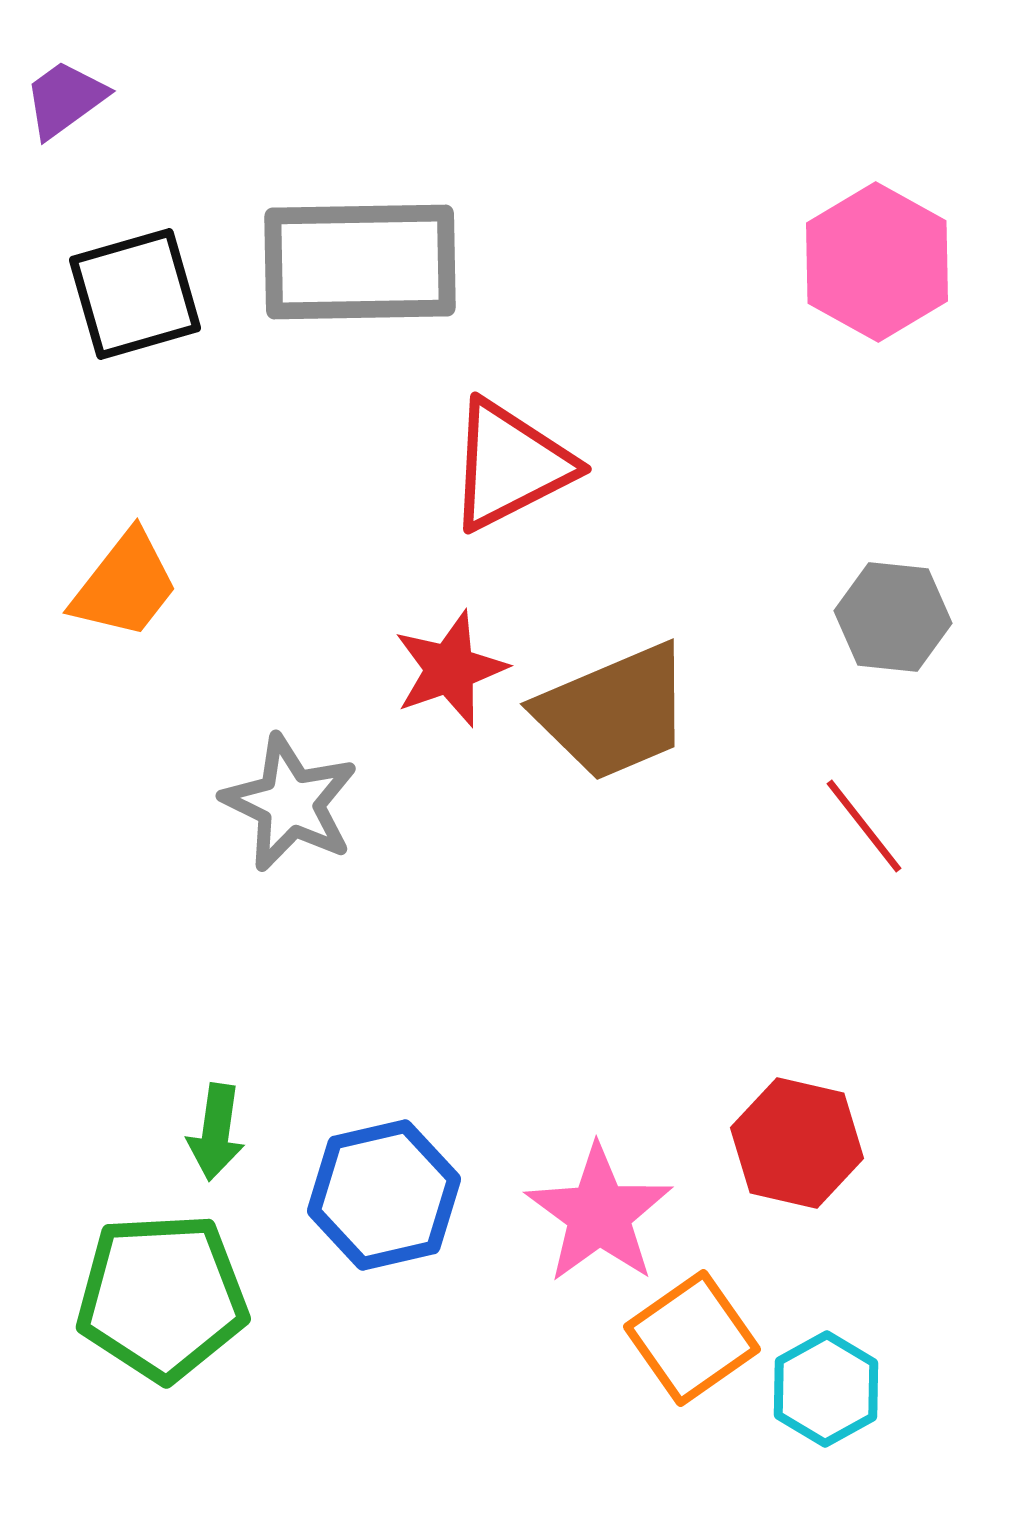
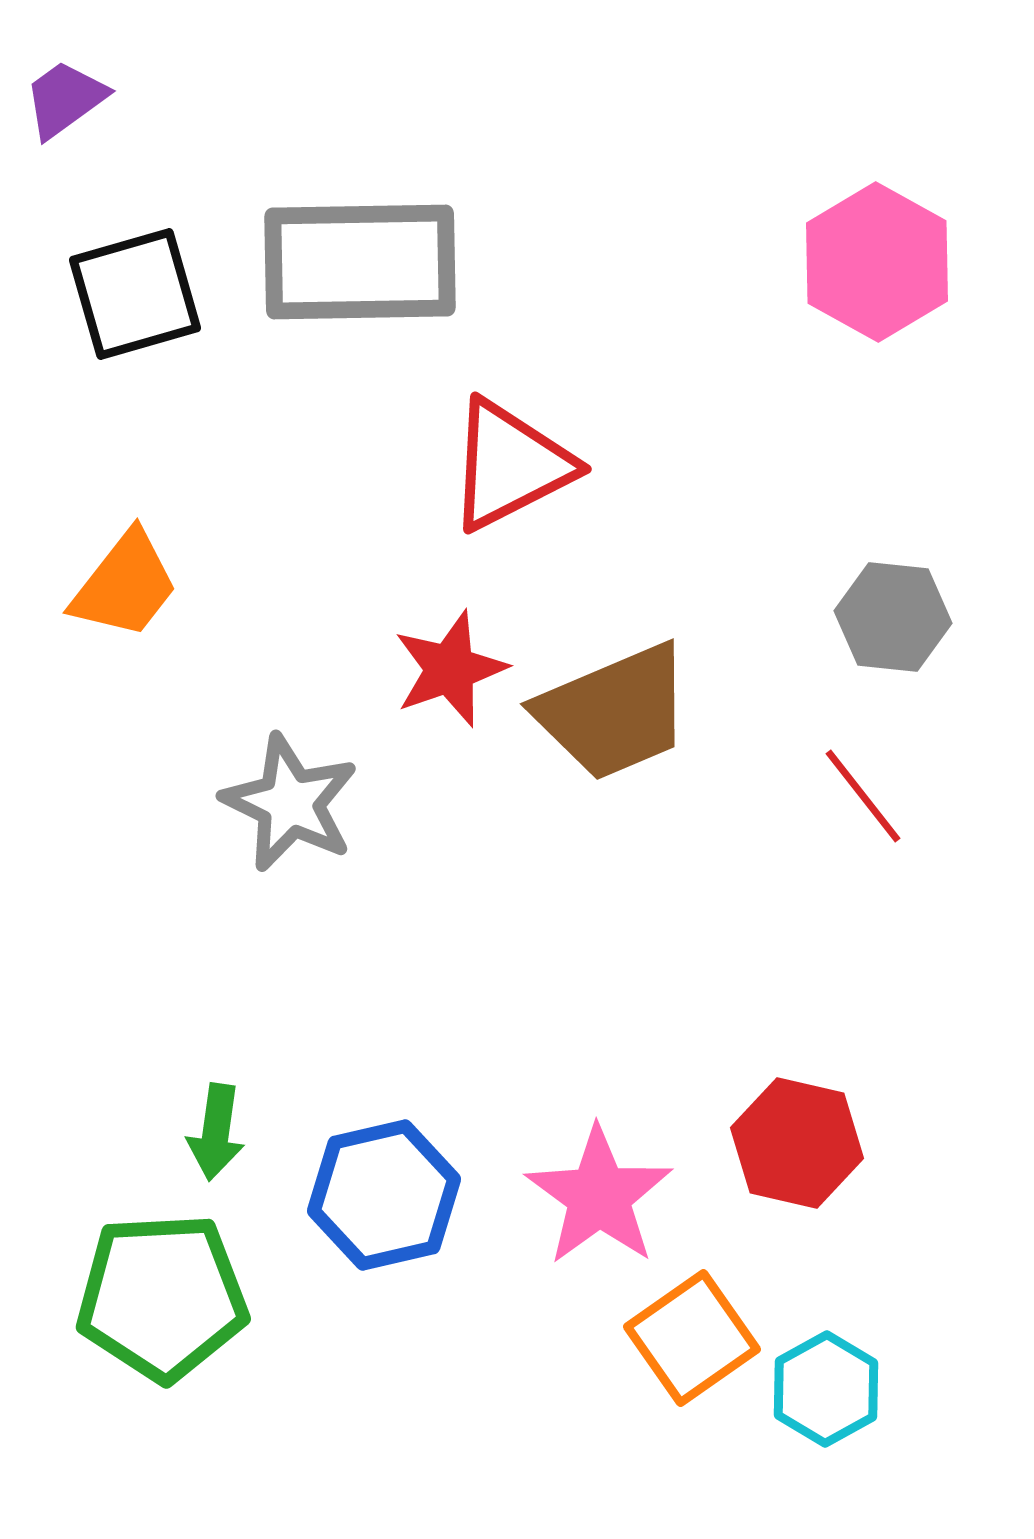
red line: moved 1 px left, 30 px up
pink star: moved 18 px up
